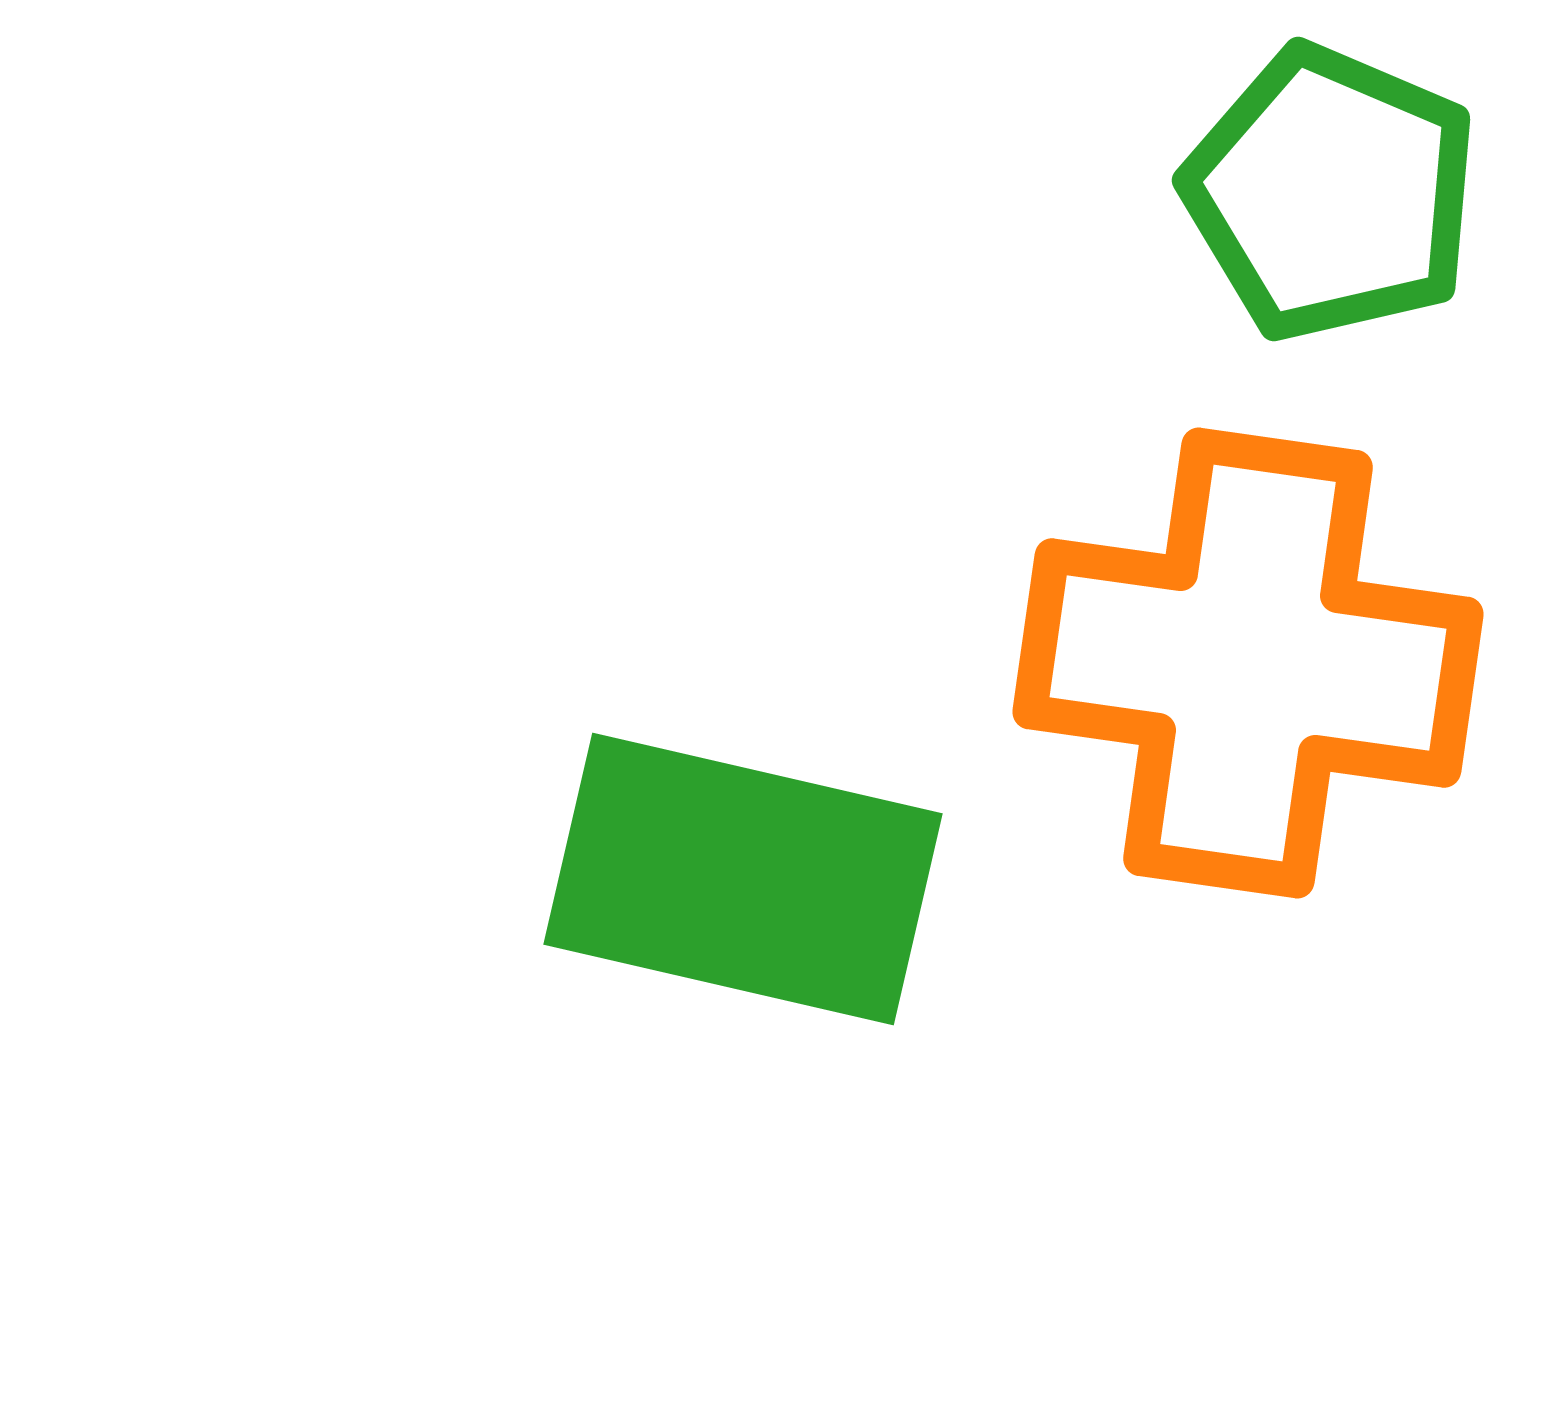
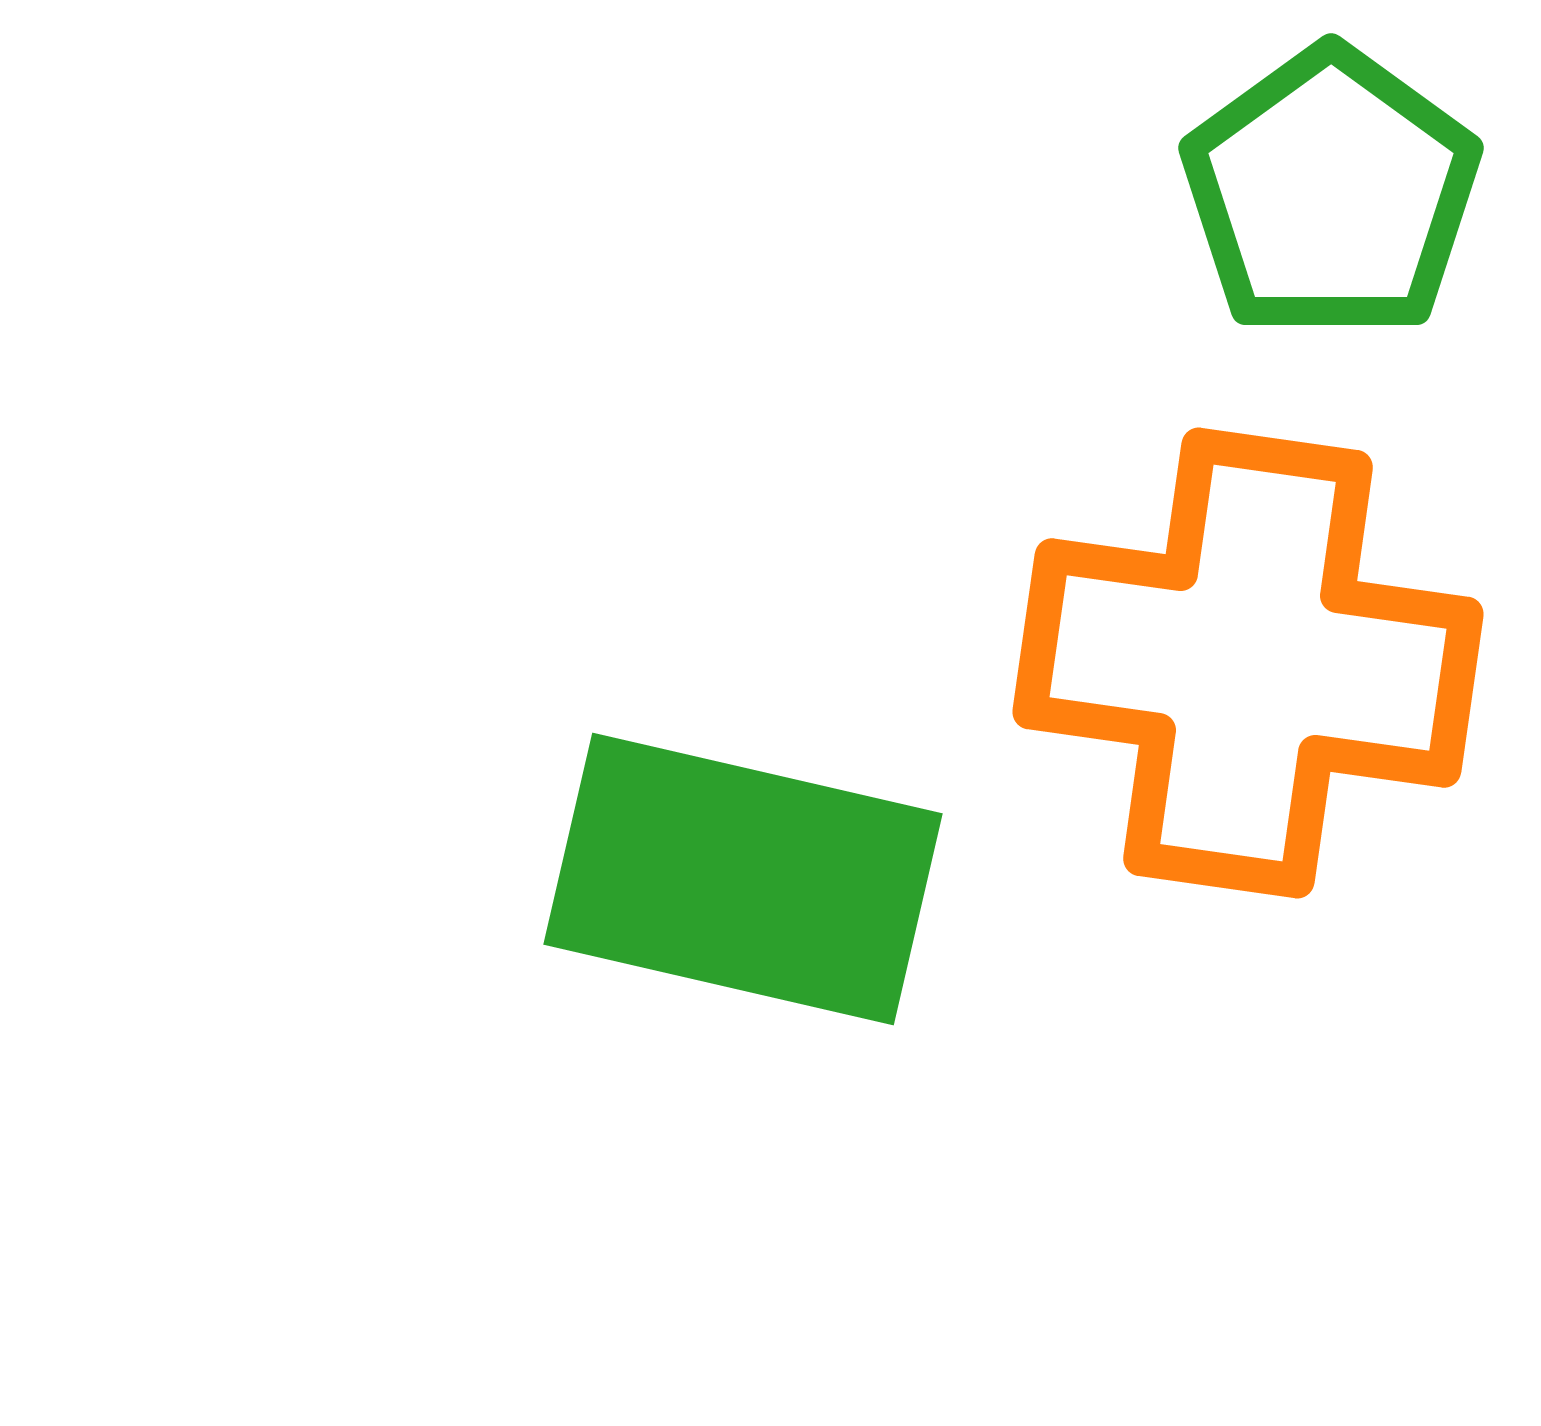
green pentagon: rotated 13 degrees clockwise
